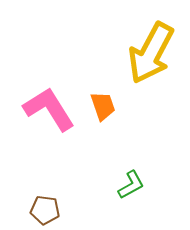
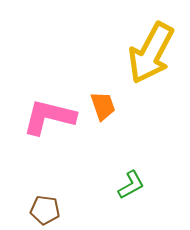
pink L-shape: moved 8 px down; rotated 44 degrees counterclockwise
